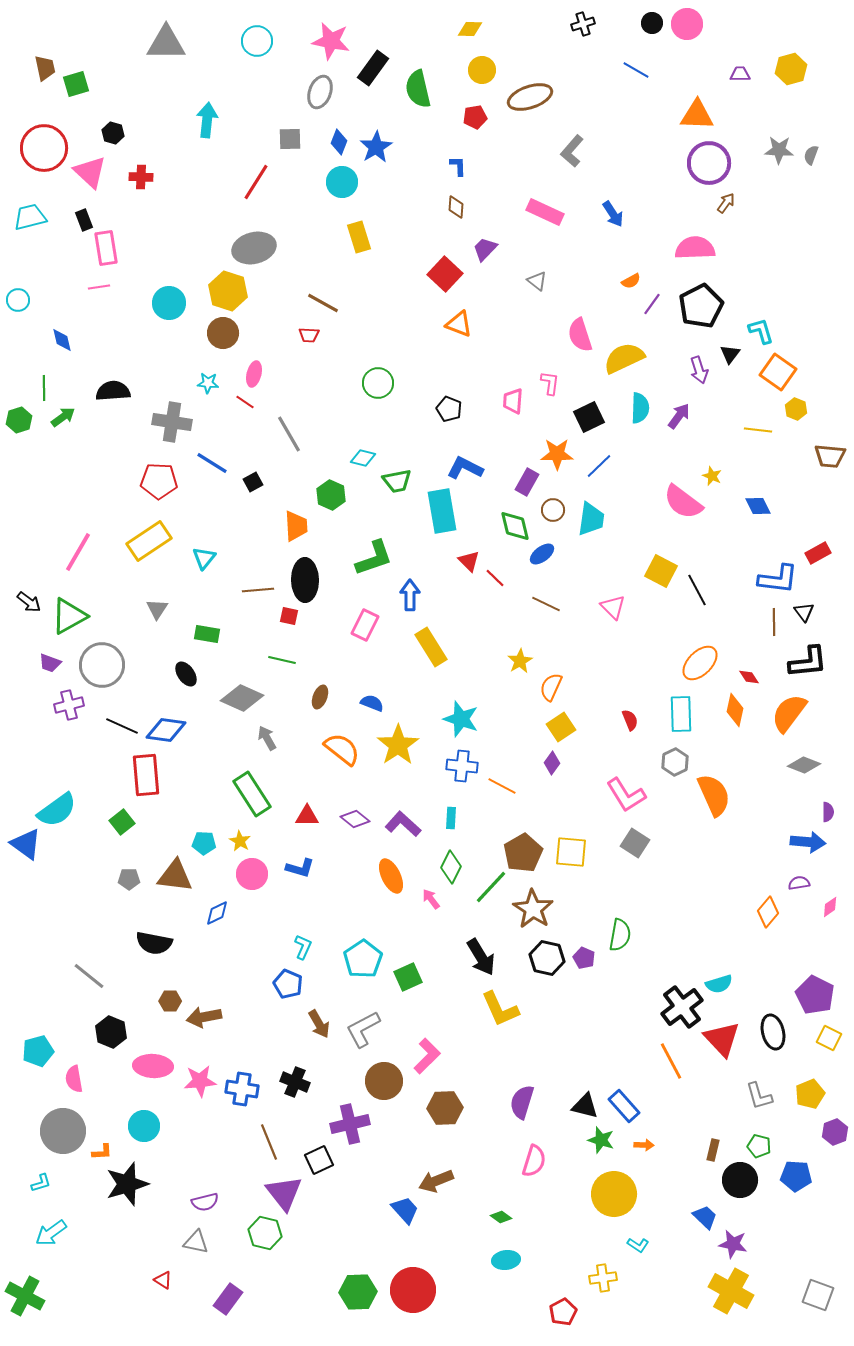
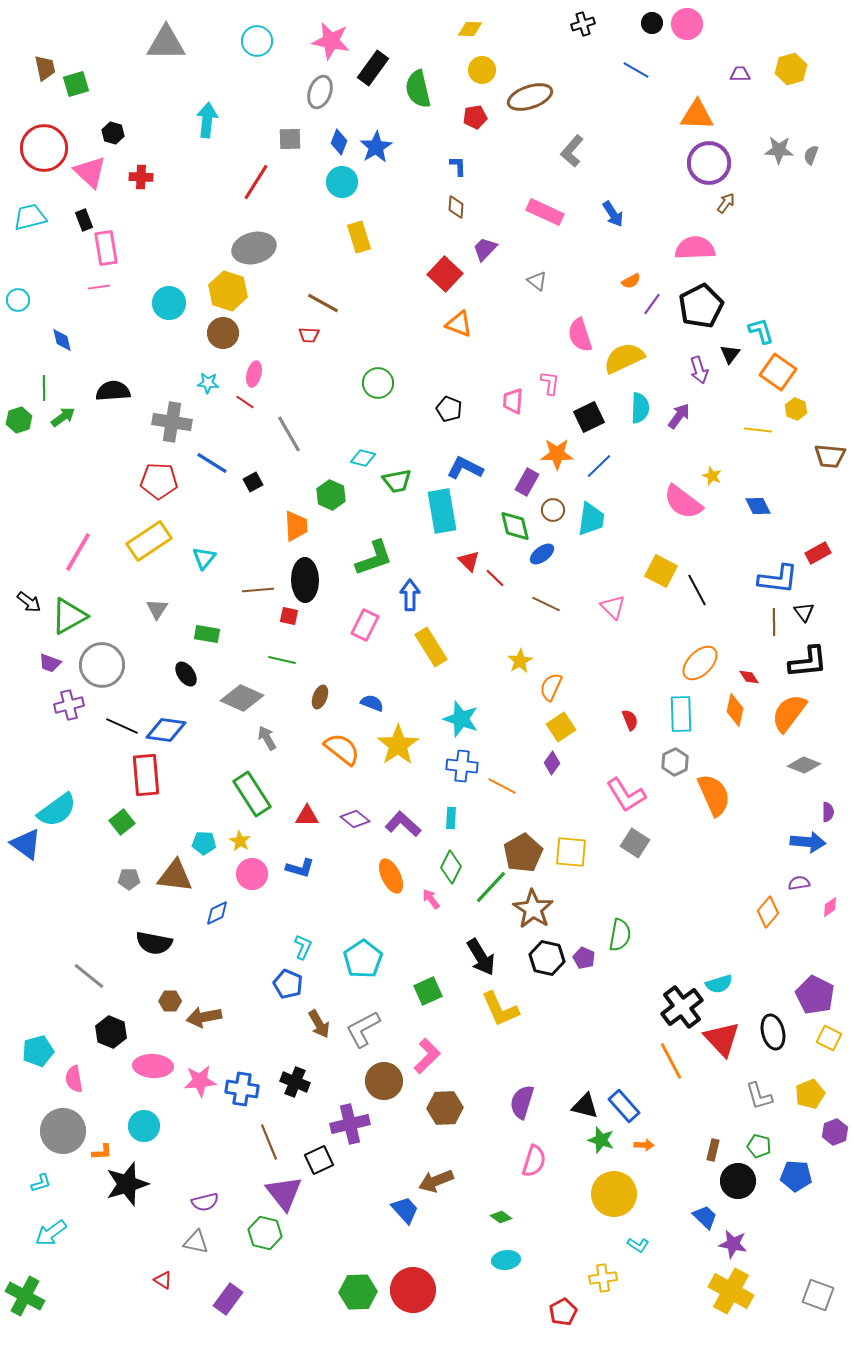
green square at (408, 977): moved 20 px right, 14 px down
black circle at (740, 1180): moved 2 px left, 1 px down
